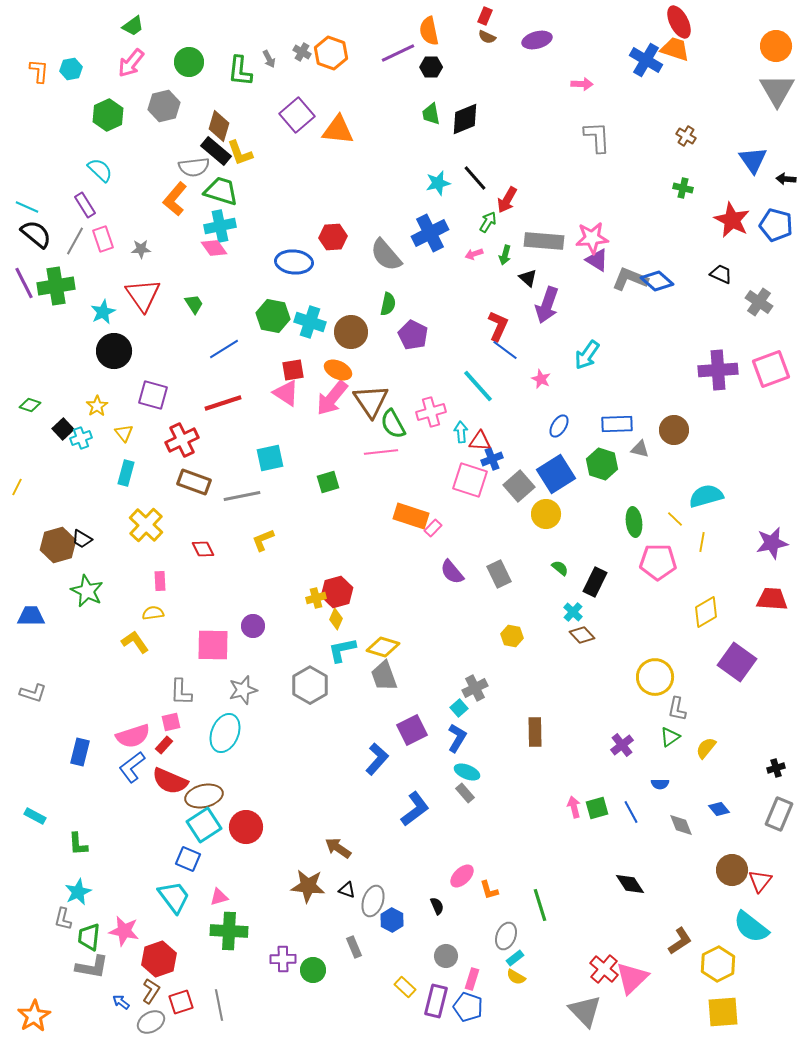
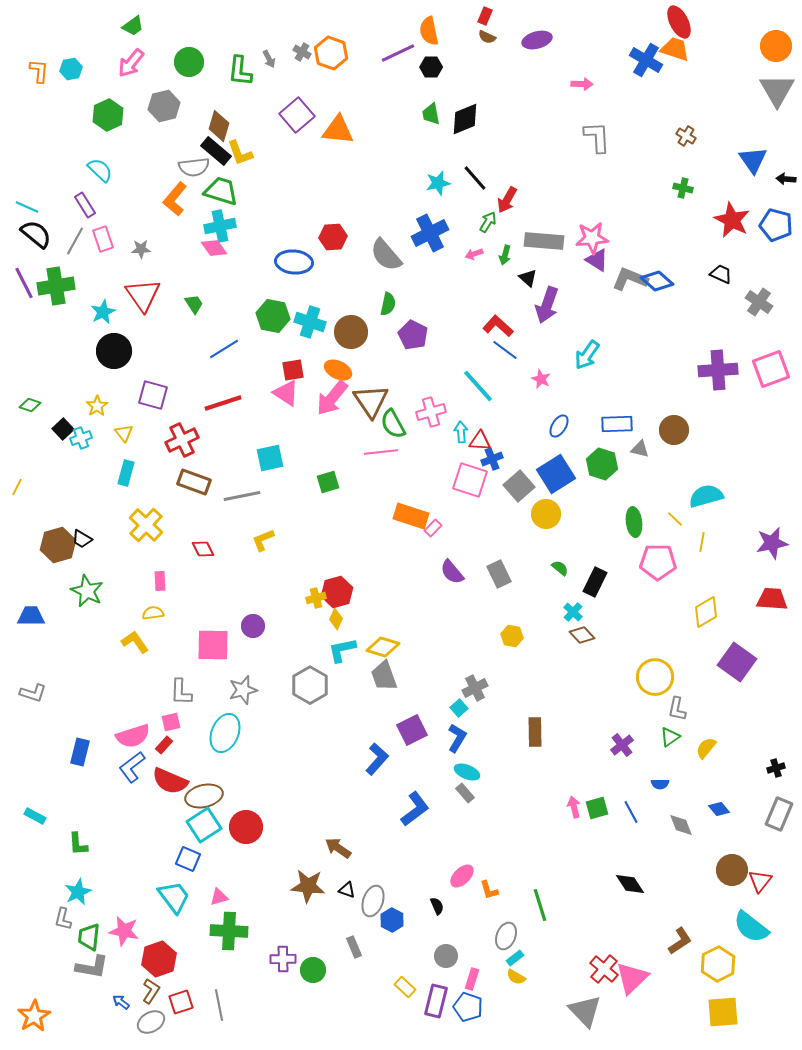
red L-shape at (498, 326): rotated 72 degrees counterclockwise
